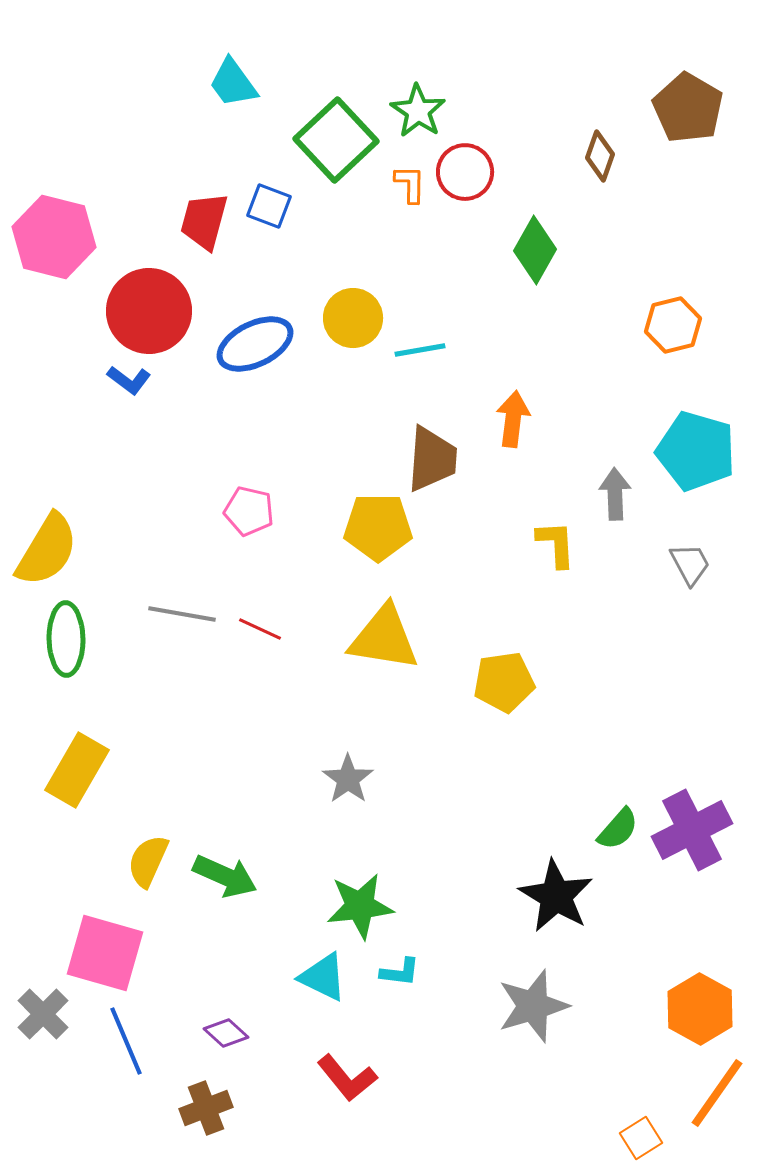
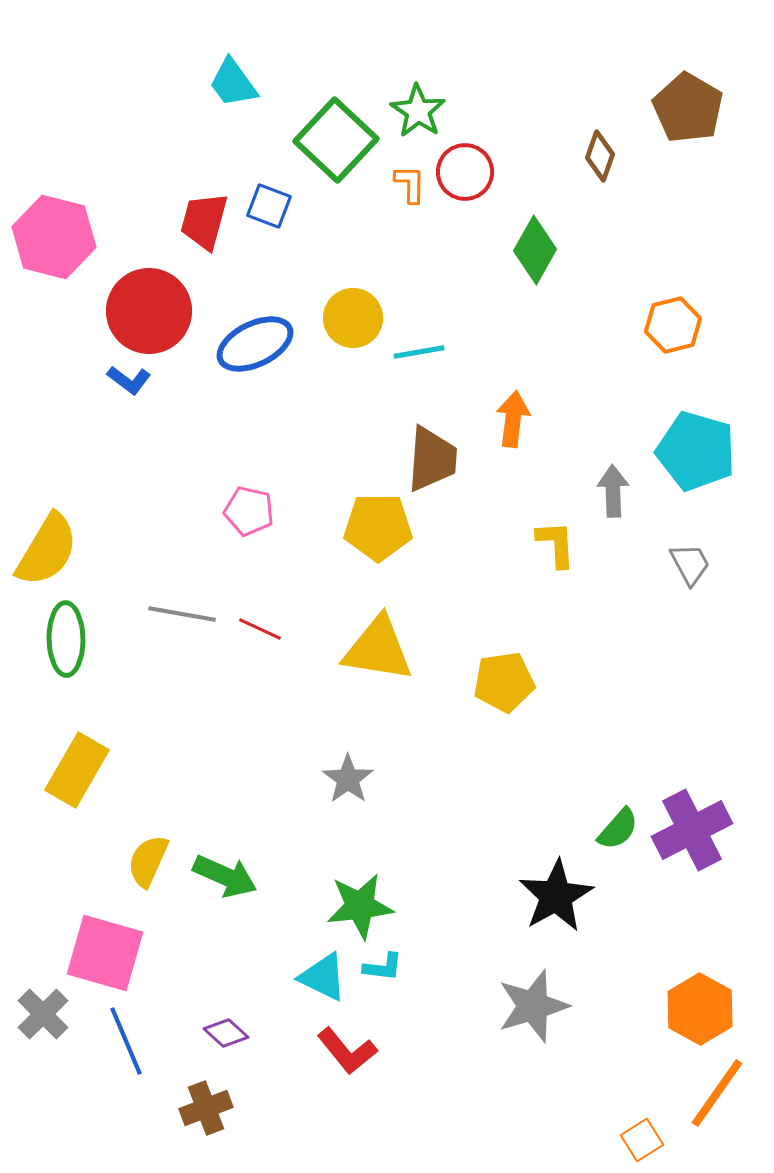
green square at (336, 140): rotated 4 degrees counterclockwise
cyan line at (420, 350): moved 1 px left, 2 px down
gray arrow at (615, 494): moved 2 px left, 3 px up
yellow triangle at (384, 638): moved 6 px left, 11 px down
black star at (556, 896): rotated 12 degrees clockwise
cyan L-shape at (400, 972): moved 17 px left, 5 px up
red L-shape at (347, 1078): moved 27 px up
orange square at (641, 1138): moved 1 px right, 2 px down
